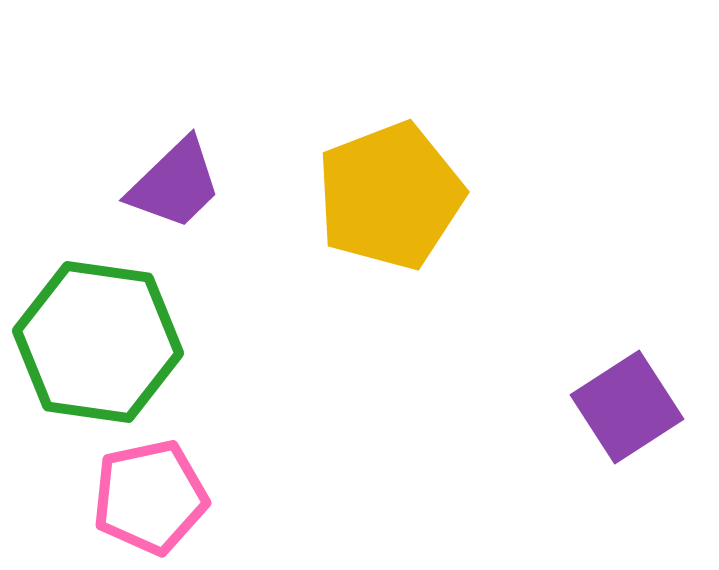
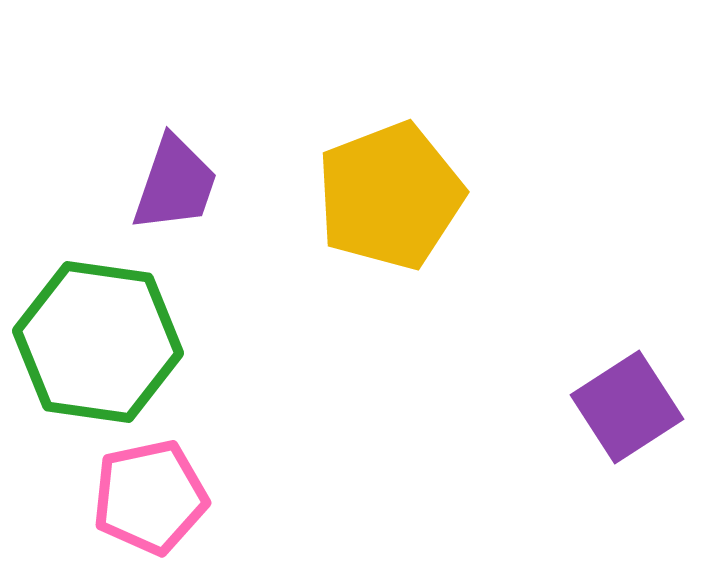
purple trapezoid: rotated 27 degrees counterclockwise
